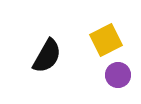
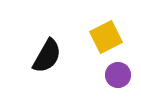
yellow square: moved 3 px up
